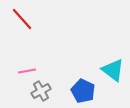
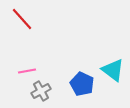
blue pentagon: moved 1 px left, 7 px up
